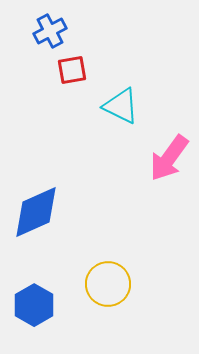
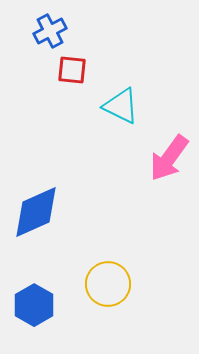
red square: rotated 16 degrees clockwise
